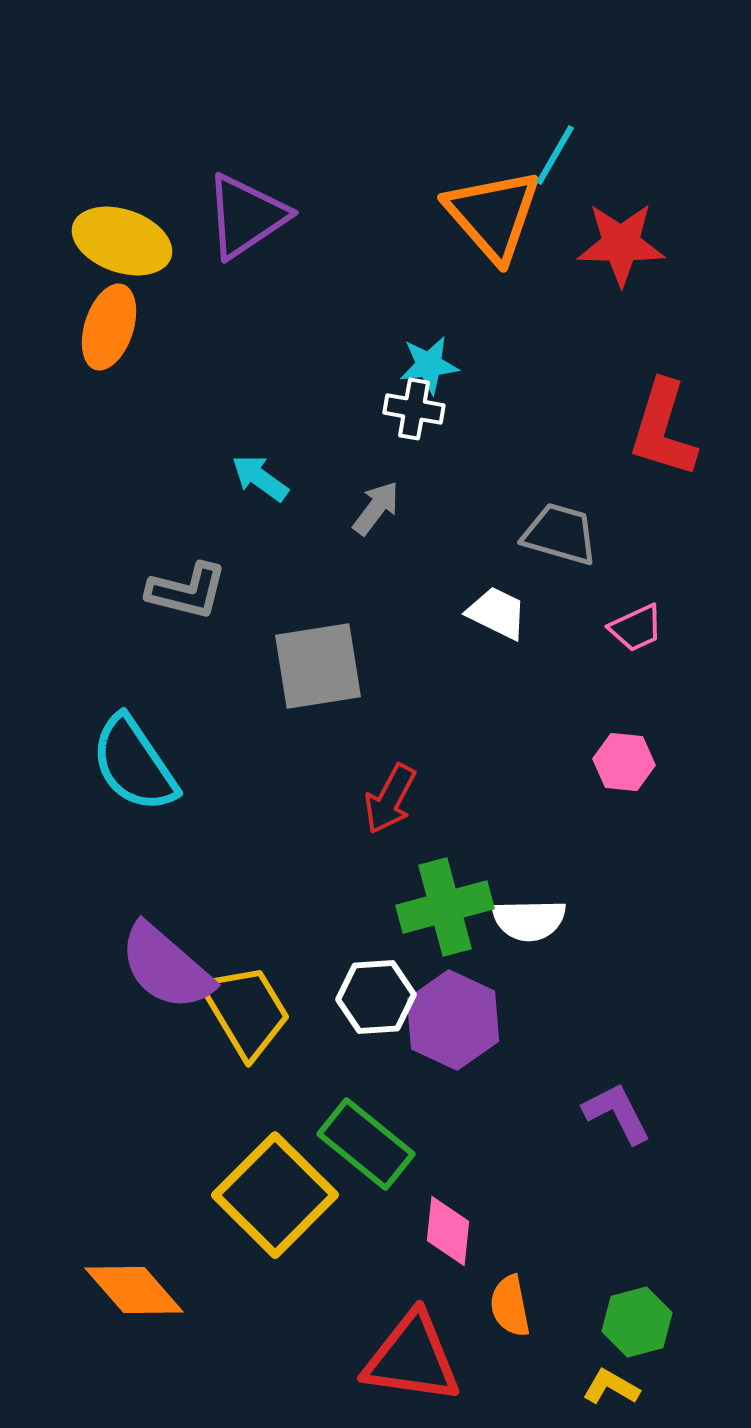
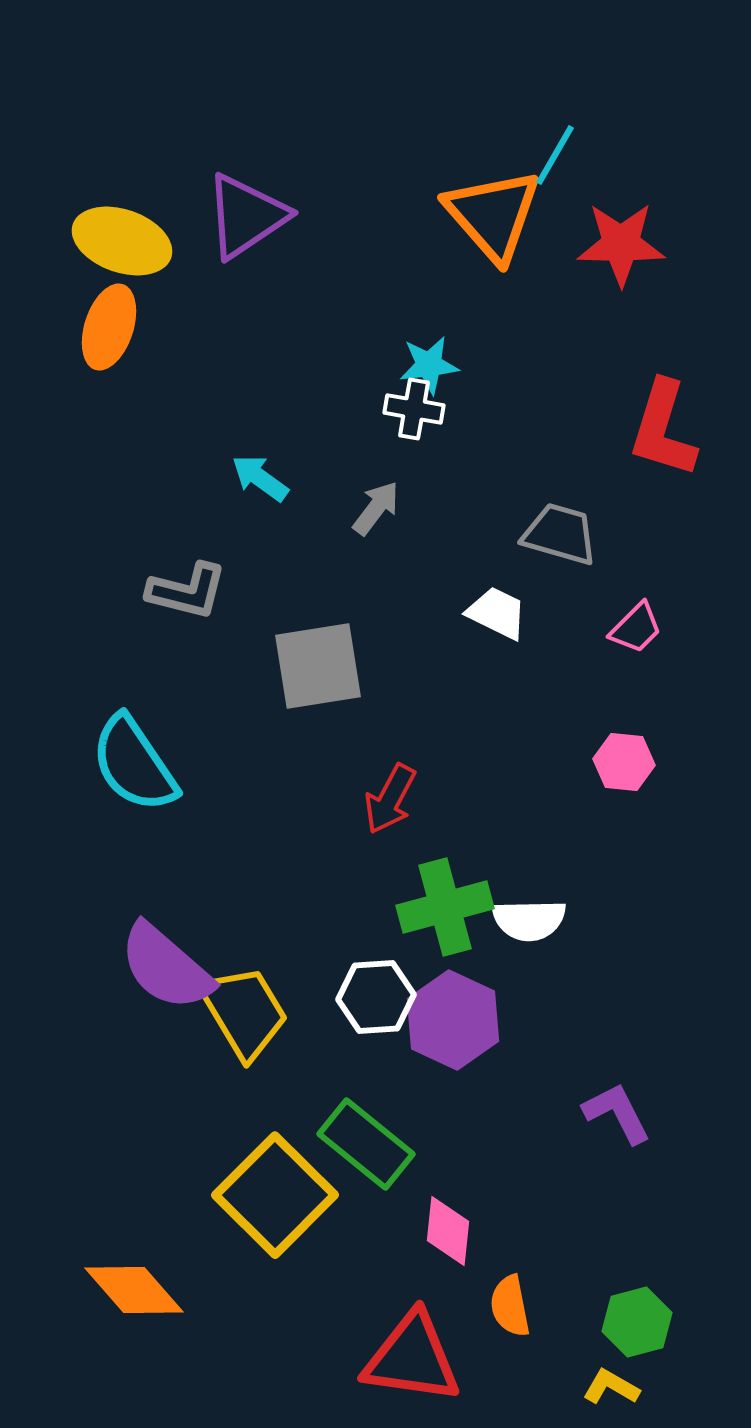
pink trapezoid: rotated 20 degrees counterclockwise
yellow trapezoid: moved 2 px left, 1 px down
